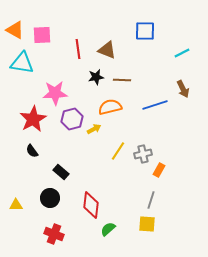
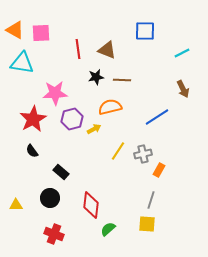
pink square: moved 1 px left, 2 px up
blue line: moved 2 px right, 12 px down; rotated 15 degrees counterclockwise
